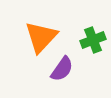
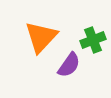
purple semicircle: moved 7 px right, 4 px up
